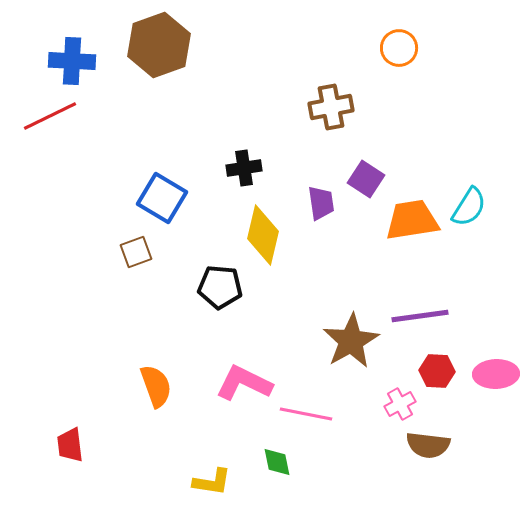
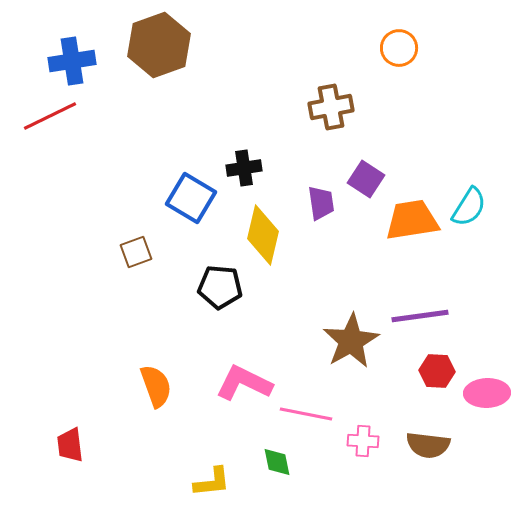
blue cross: rotated 12 degrees counterclockwise
blue square: moved 29 px right
pink ellipse: moved 9 px left, 19 px down
pink cross: moved 37 px left, 37 px down; rotated 32 degrees clockwise
yellow L-shape: rotated 15 degrees counterclockwise
